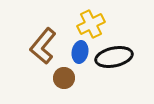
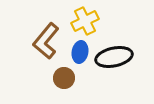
yellow cross: moved 6 px left, 3 px up
brown L-shape: moved 3 px right, 5 px up
